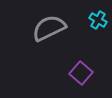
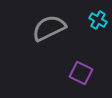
purple square: rotated 15 degrees counterclockwise
